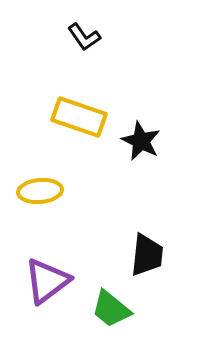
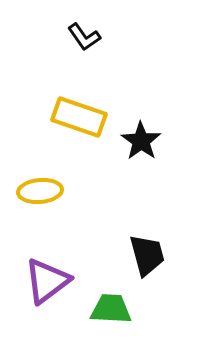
black star: rotated 9 degrees clockwise
black trapezoid: rotated 21 degrees counterclockwise
green trapezoid: rotated 144 degrees clockwise
